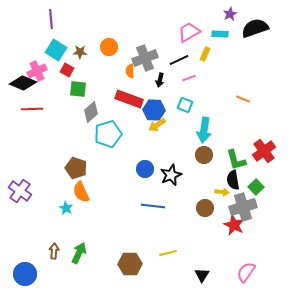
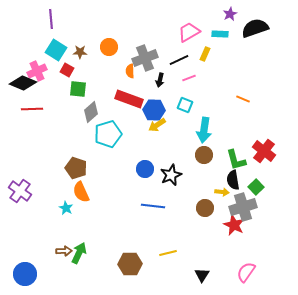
red cross at (264, 151): rotated 15 degrees counterclockwise
brown arrow at (54, 251): moved 10 px right; rotated 84 degrees clockwise
